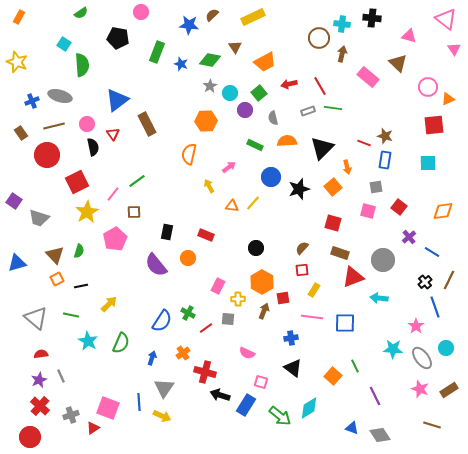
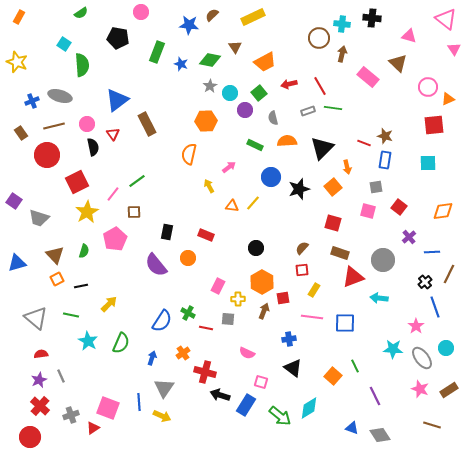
green semicircle at (79, 251): moved 5 px right
blue line at (432, 252): rotated 35 degrees counterclockwise
brown line at (449, 280): moved 6 px up
red line at (206, 328): rotated 48 degrees clockwise
blue cross at (291, 338): moved 2 px left, 1 px down
